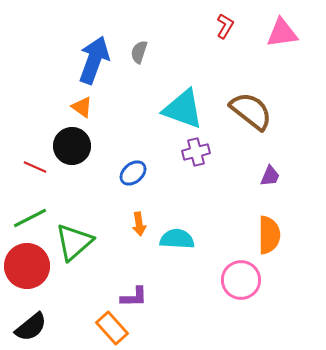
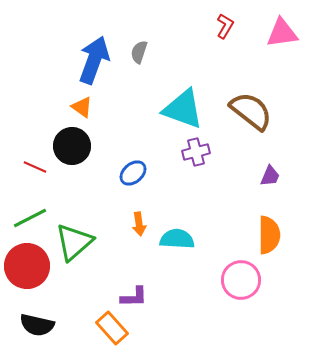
black semicircle: moved 6 px right, 2 px up; rotated 52 degrees clockwise
